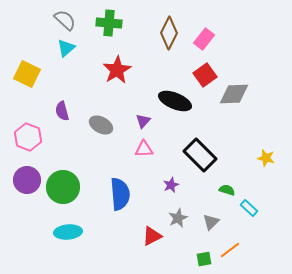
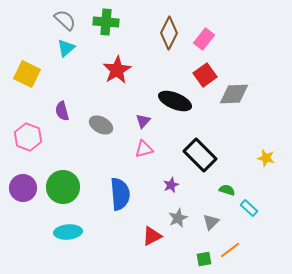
green cross: moved 3 px left, 1 px up
pink triangle: rotated 12 degrees counterclockwise
purple circle: moved 4 px left, 8 px down
